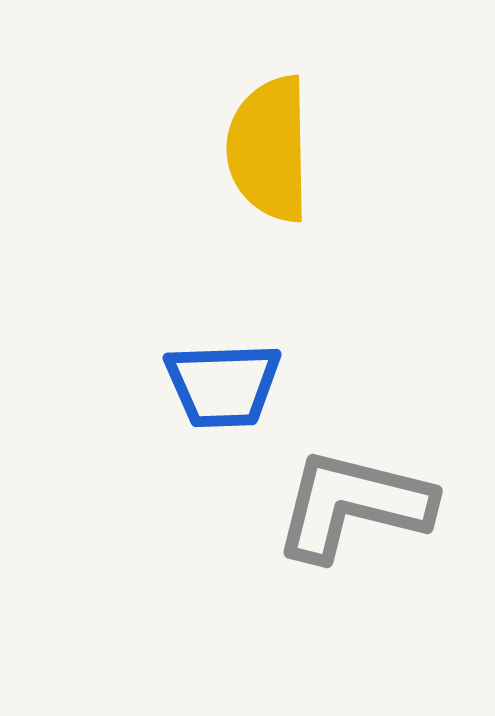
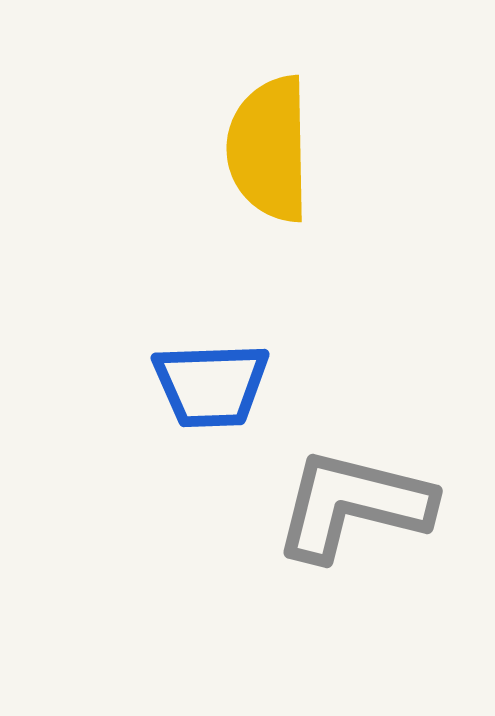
blue trapezoid: moved 12 px left
